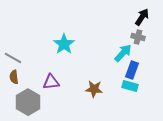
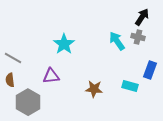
cyan arrow: moved 6 px left, 12 px up; rotated 78 degrees counterclockwise
blue rectangle: moved 18 px right
brown semicircle: moved 4 px left, 3 px down
purple triangle: moved 6 px up
